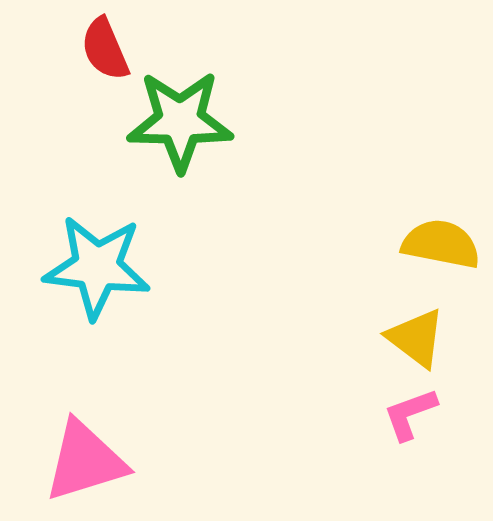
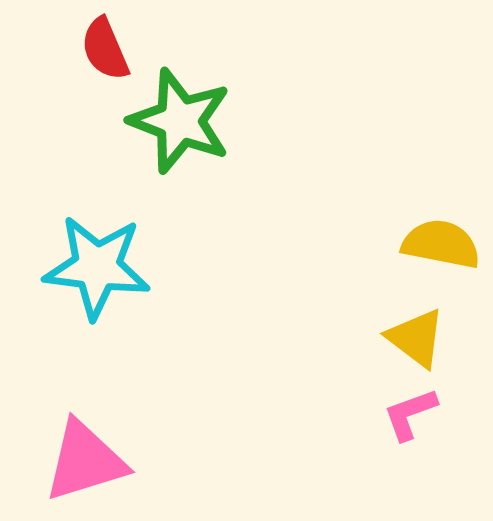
green star: rotated 20 degrees clockwise
